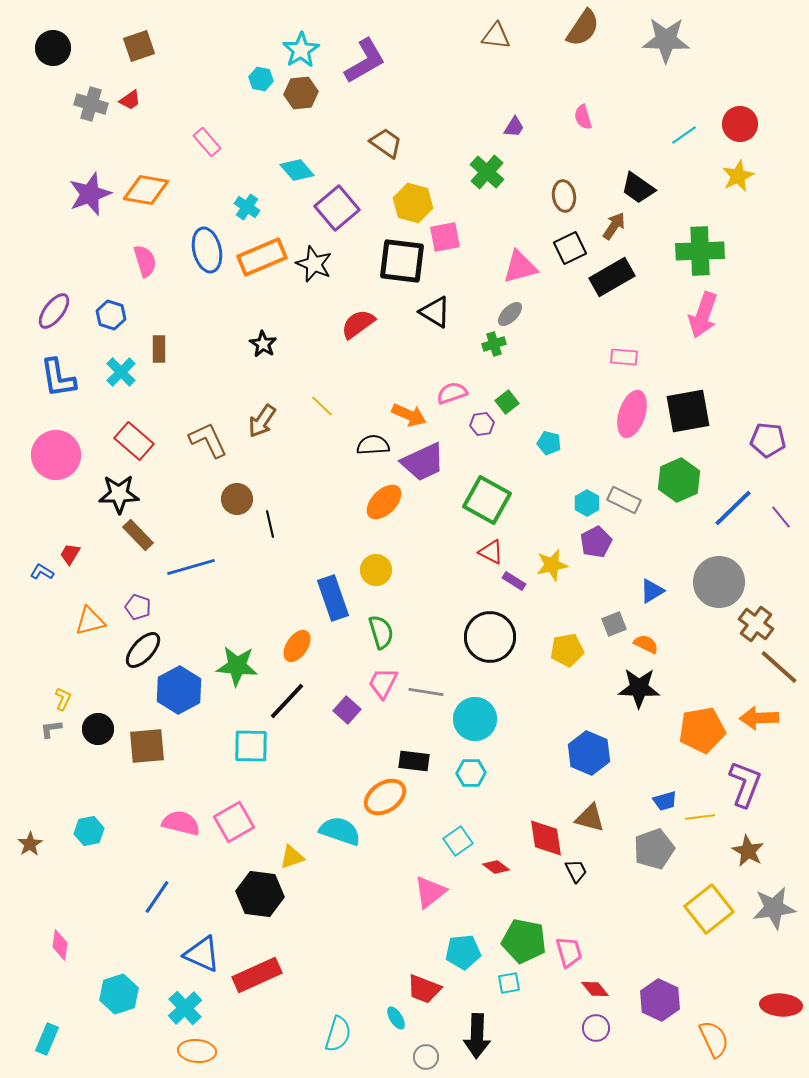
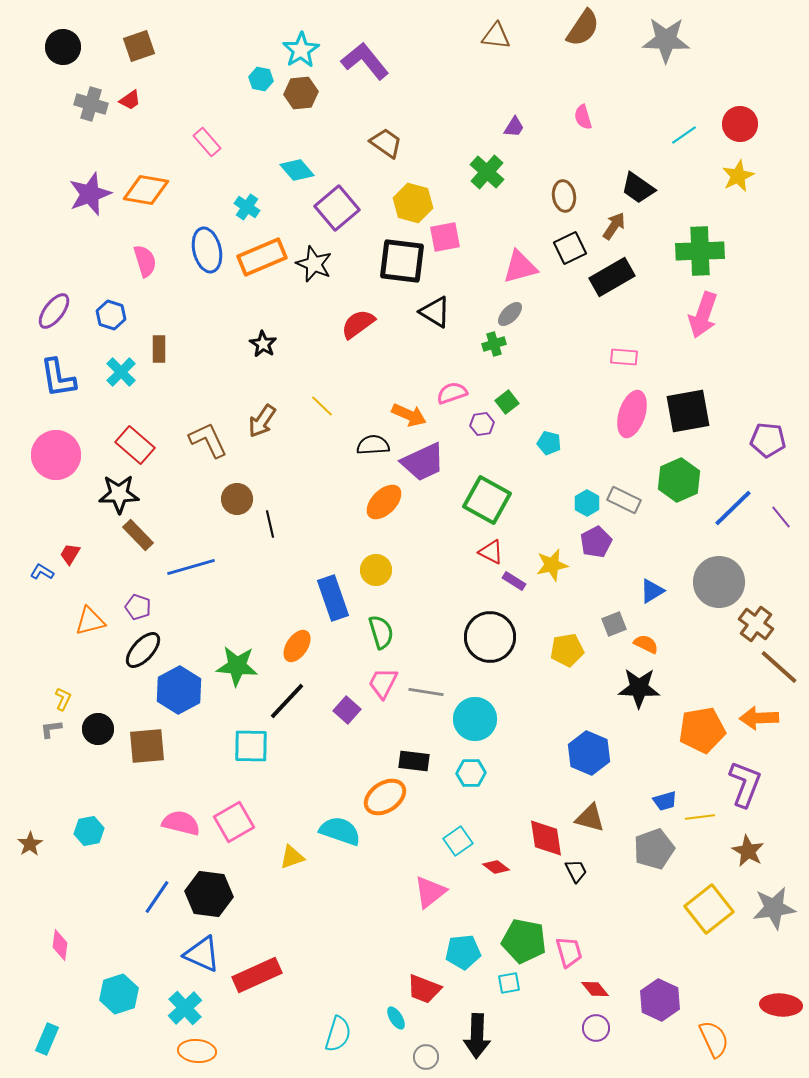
black circle at (53, 48): moved 10 px right, 1 px up
purple L-shape at (365, 61): rotated 99 degrees counterclockwise
red rectangle at (134, 441): moved 1 px right, 4 px down
black hexagon at (260, 894): moved 51 px left
